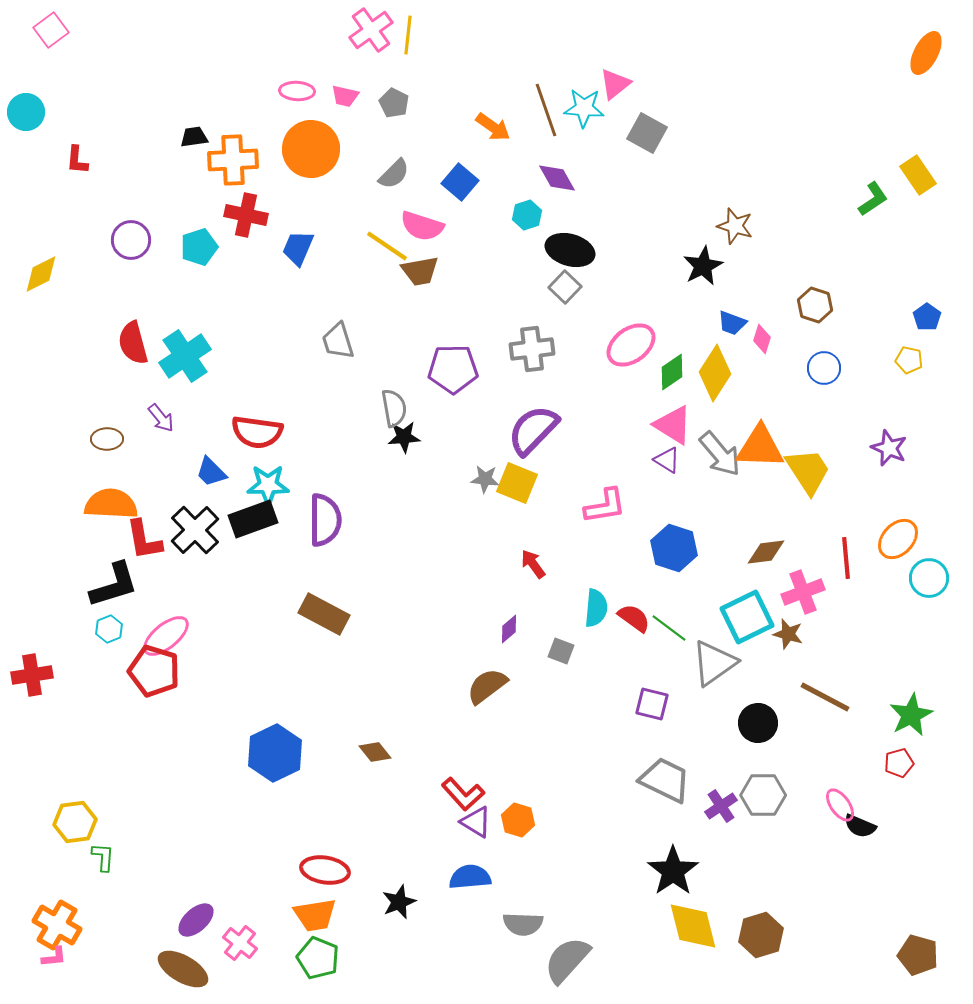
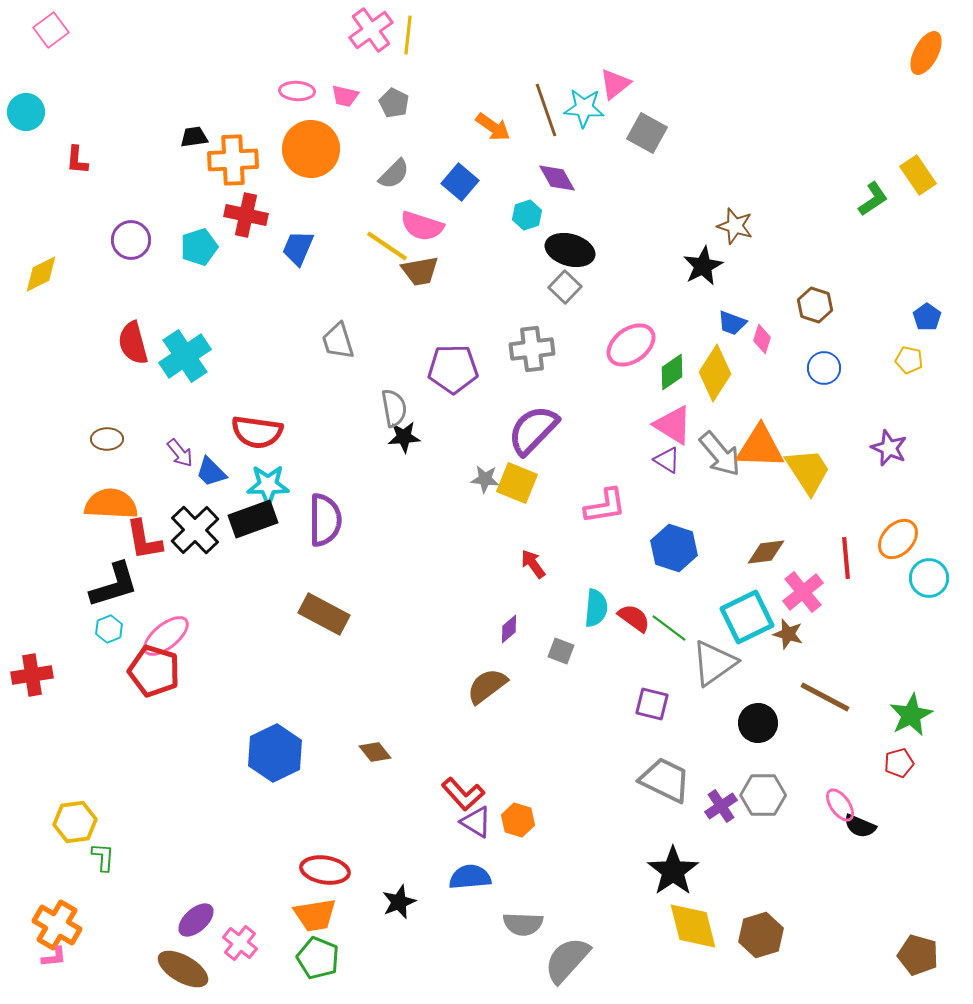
purple arrow at (161, 418): moved 19 px right, 35 px down
pink cross at (803, 592): rotated 18 degrees counterclockwise
